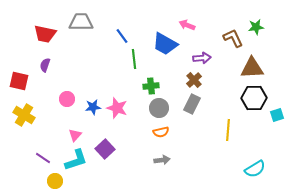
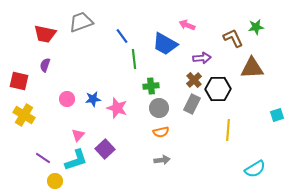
gray trapezoid: rotated 20 degrees counterclockwise
black hexagon: moved 36 px left, 9 px up
blue star: moved 8 px up
pink triangle: moved 3 px right
